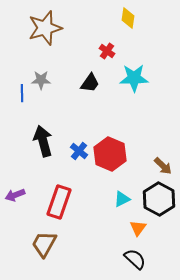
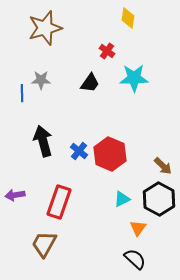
purple arrow: rotated 12 degrees clockwise
